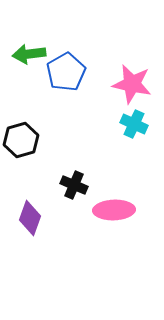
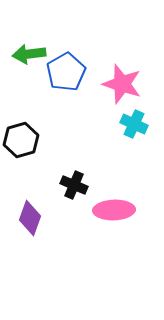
pink star: moved 10 px left; rotated 6 degrees clockwise
